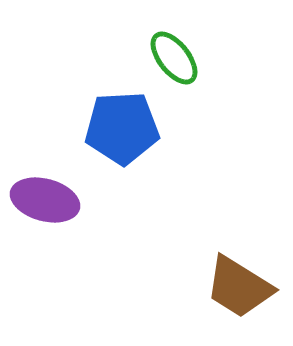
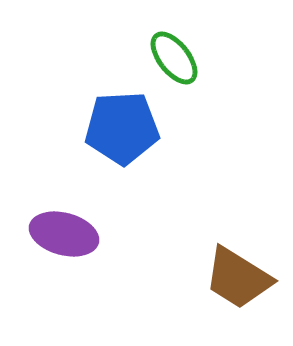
purple ellipse: moved 19 px right, 34 px down
brown trapezoid: moved 1 px left, 9 px up
